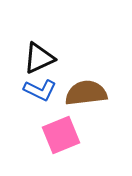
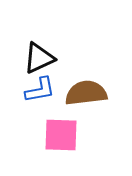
blue L-shape: rotated 36 degrees counterclockwise
pink square: rotated 24 degrees clockwise
